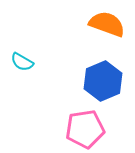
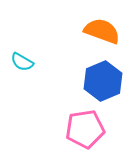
orange semicircle: moved 5 px left, 7 px down
